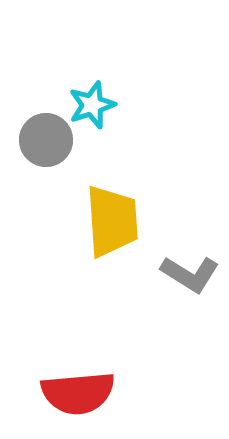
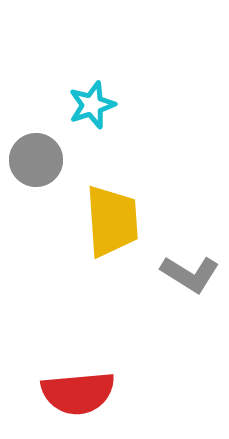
gray circle: moved 10 px left, 20 px down
